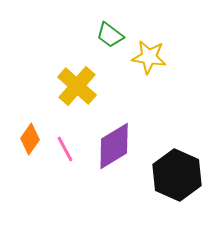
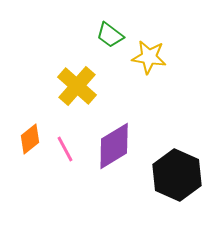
orange diamond: rotated 16 degrees clockwise
